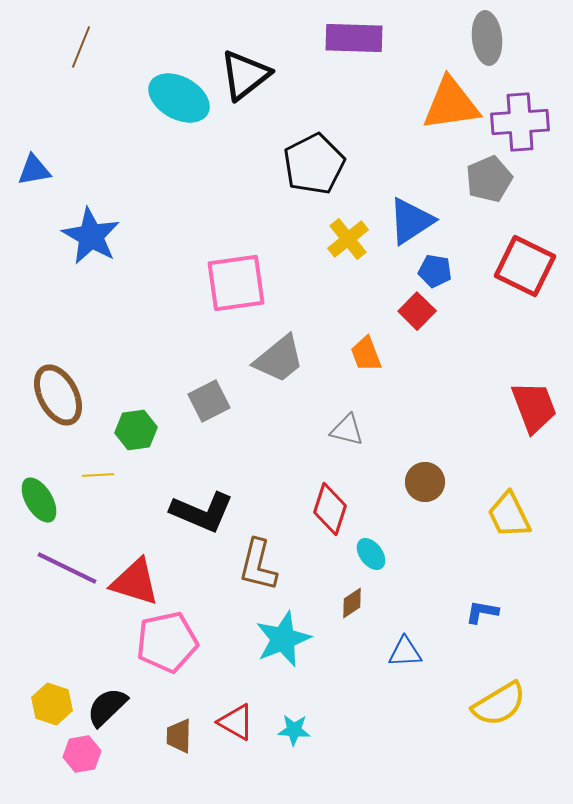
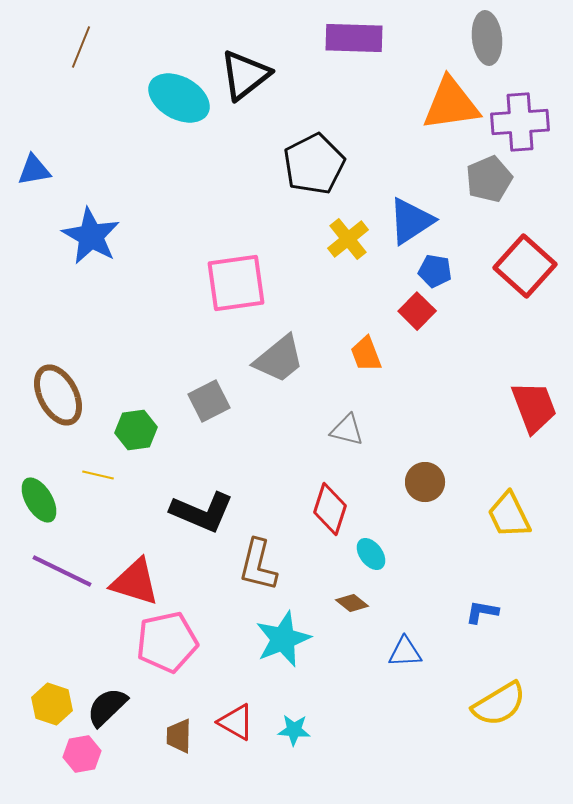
red square at (525, 266): rotated 16 degrees clockwise
yellow line at (98, 475): rotated 16 degrees clockwise
purple line at (67, 568): moved 5 px left, 3 px down
brown diamond at (352, 603): rotated 72 degrees clockwise
